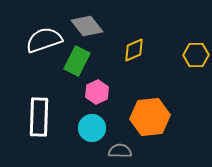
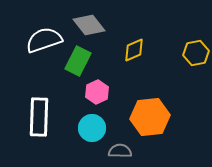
gray diamond: moved 2 px right, 1 px up
yellow hexagon: moved 2 px up; rotated 10 degrees counterclockwise
green rectangle: moved 1 px right
